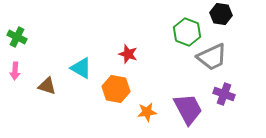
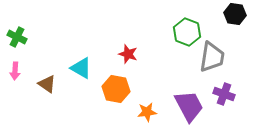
black hexagon: moved 14 px right
gray trapezoid: rotated 56 degrees counterclockwise
brown triangle: moved 2 px up; rotated 18 degrees clockwise
purple trapezoid: moved 1 px right, 3 px up
